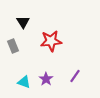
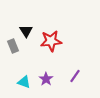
black triangle: moved 3 px right, 9 px down
